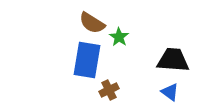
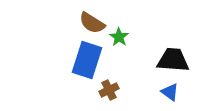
blue rectangle: rotated 9 degrees clockwise
